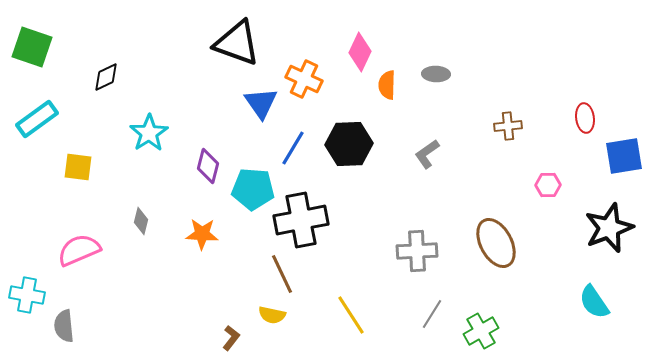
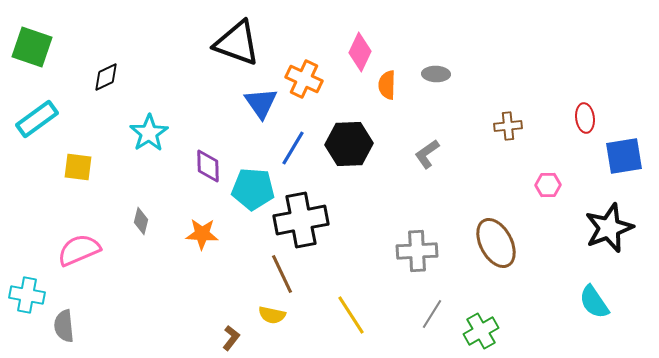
purple diamond: rotated 16 degrees counterclockwise
